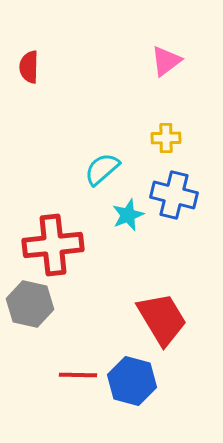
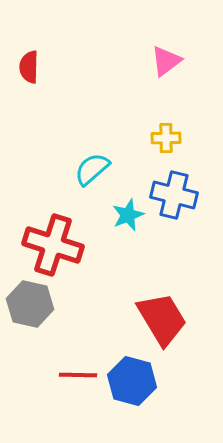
cyan semicircle: moved 10 px left
red cross: rotated 24 degrees clockwise
